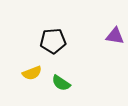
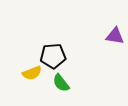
black pentagon: moved 15 px down
green semicircle: rotated 18 degrees clockwise
